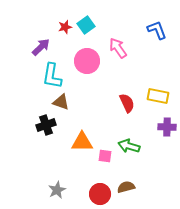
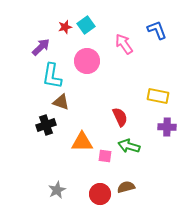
pink arrow: moved 6 px right, 4 px up
red semicircle: moved 7 px left, 14 px down
